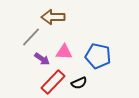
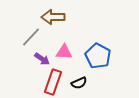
blue pentagon: rotated 15 degrees clockwise
red rectangle: rotated 25 degrees counterclockwise
